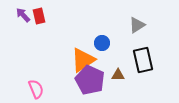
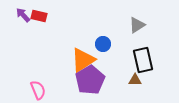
red rectangle: rotated 63 degrees counterclockwise
blue circle: moved 1 px right, 1 px down
brown triangle: moved 17 px right, 5 px down
purple pentagon: rotated 16 degrees clockwise
pink semicircle: moved 2 px right, 1 px down
